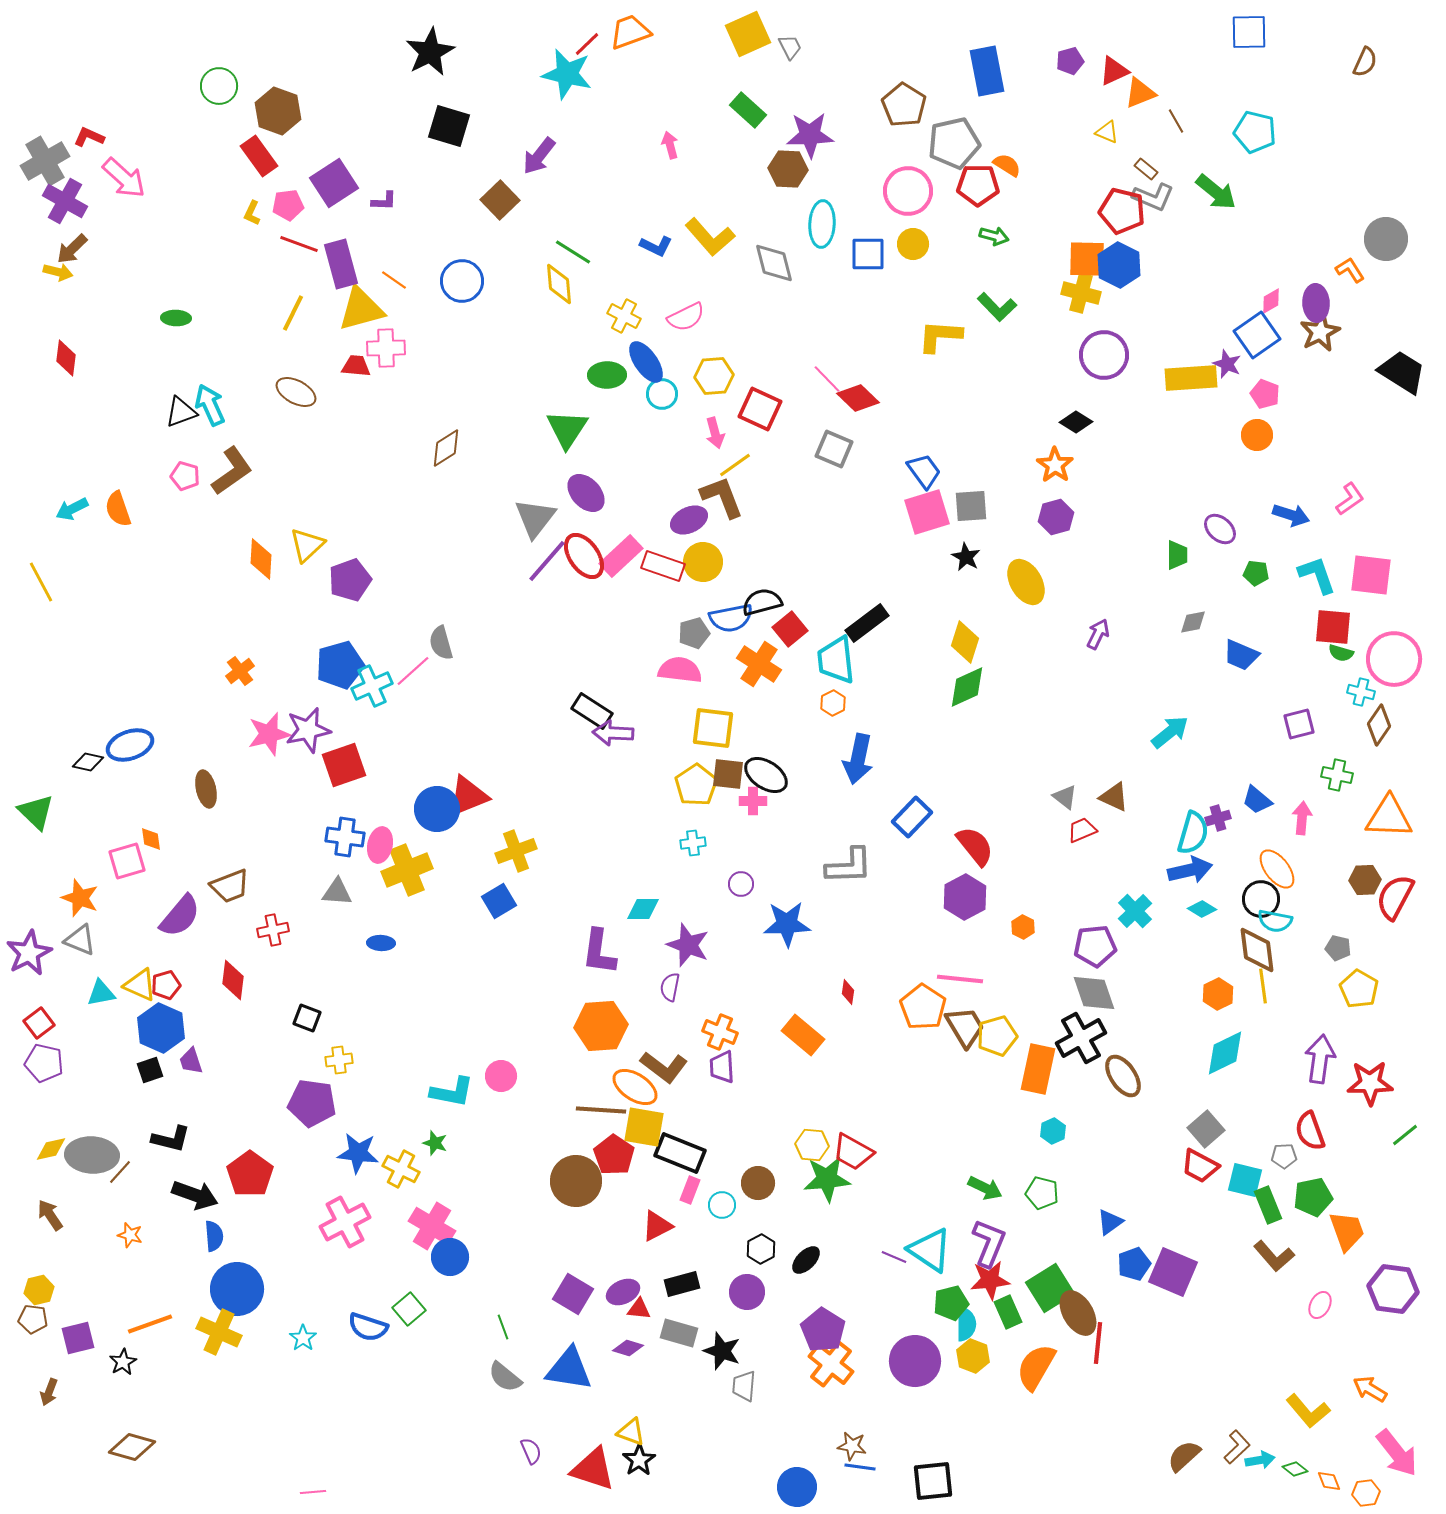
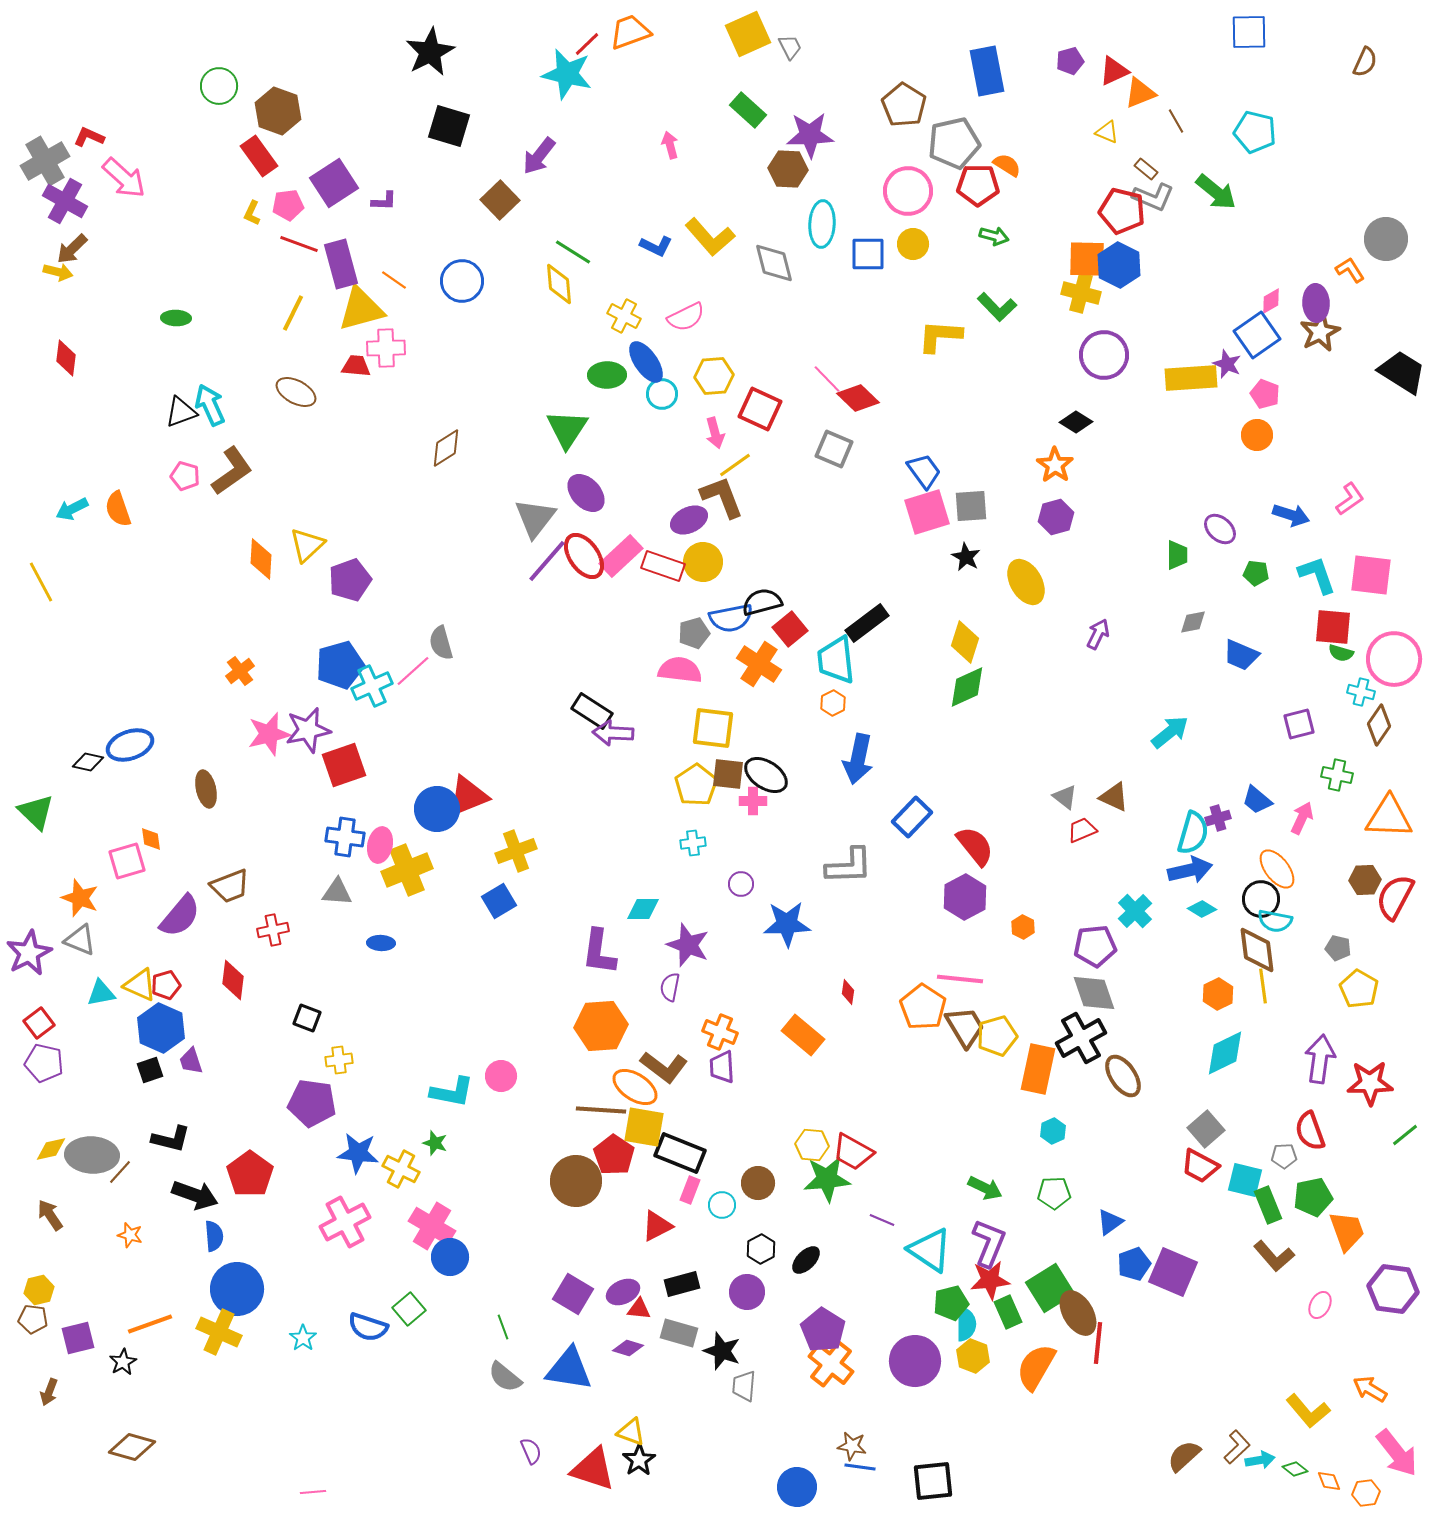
pink arrow at (1302, 818): rotated 20 degrees clockwise
green pentagon at (1042, 1193): moved 12 px right; rotated 16 degrees counterclockwise
purple line at (894, 1257): moved 12 px left, 37 px up
